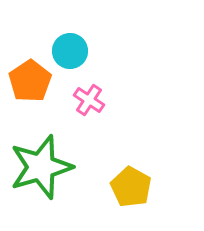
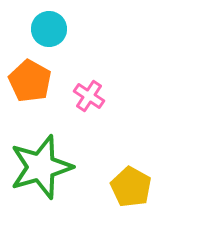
cyan circle: moved 21 px left, 22 px up
orange pentagon: rotated 9 degrees counterclockwise
pink cross: moved 4 px up
